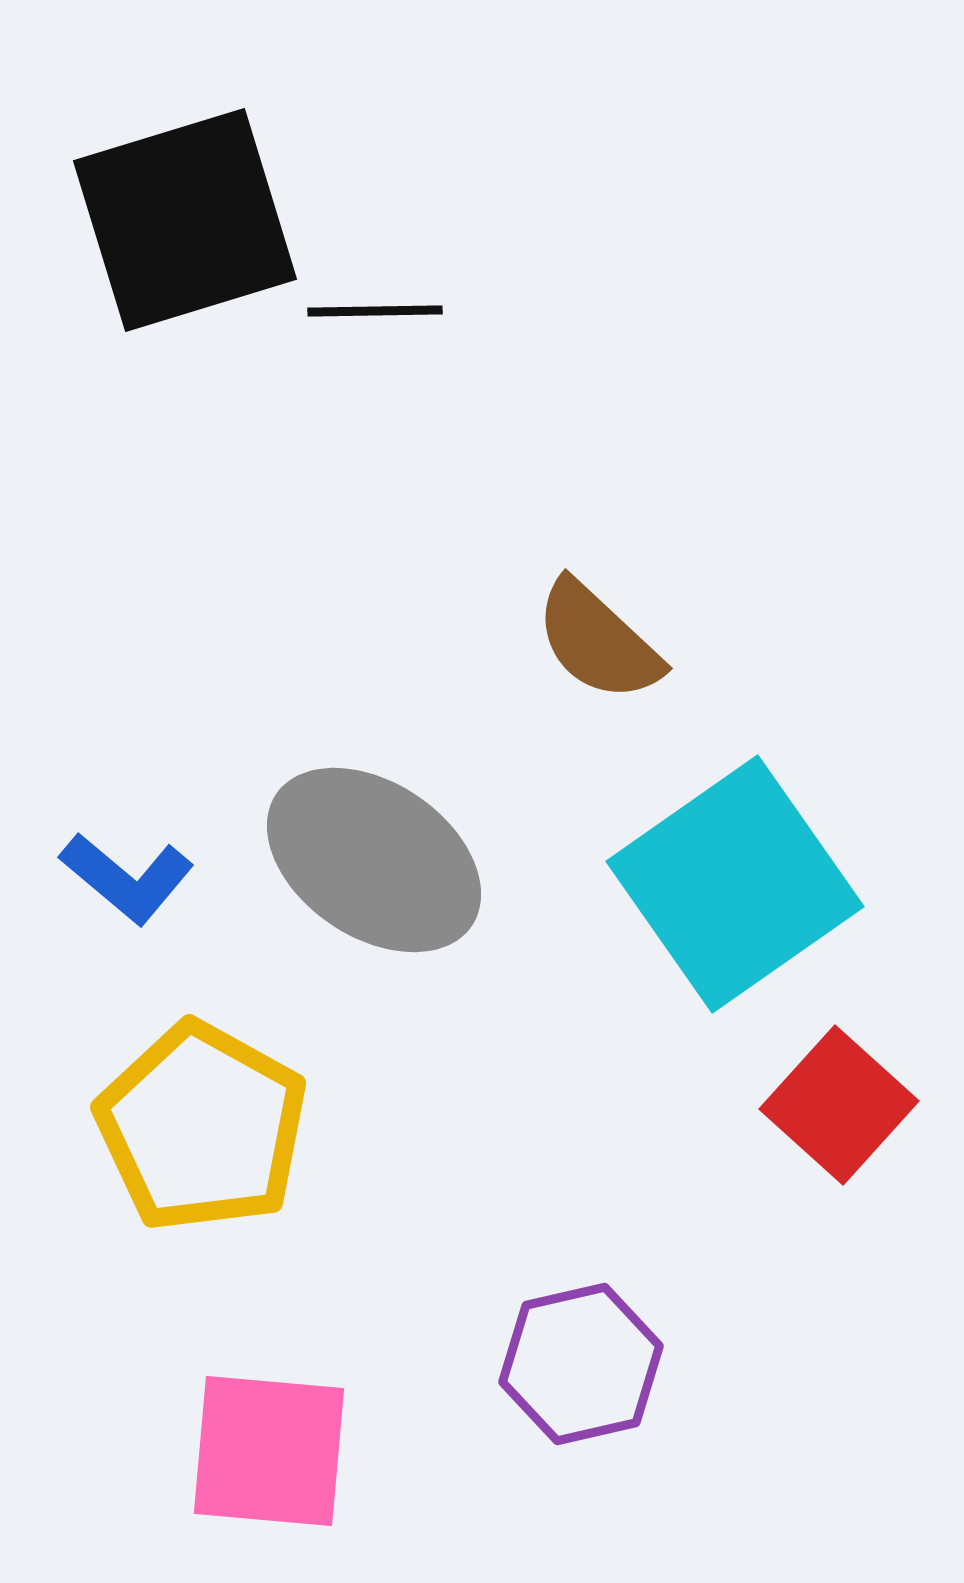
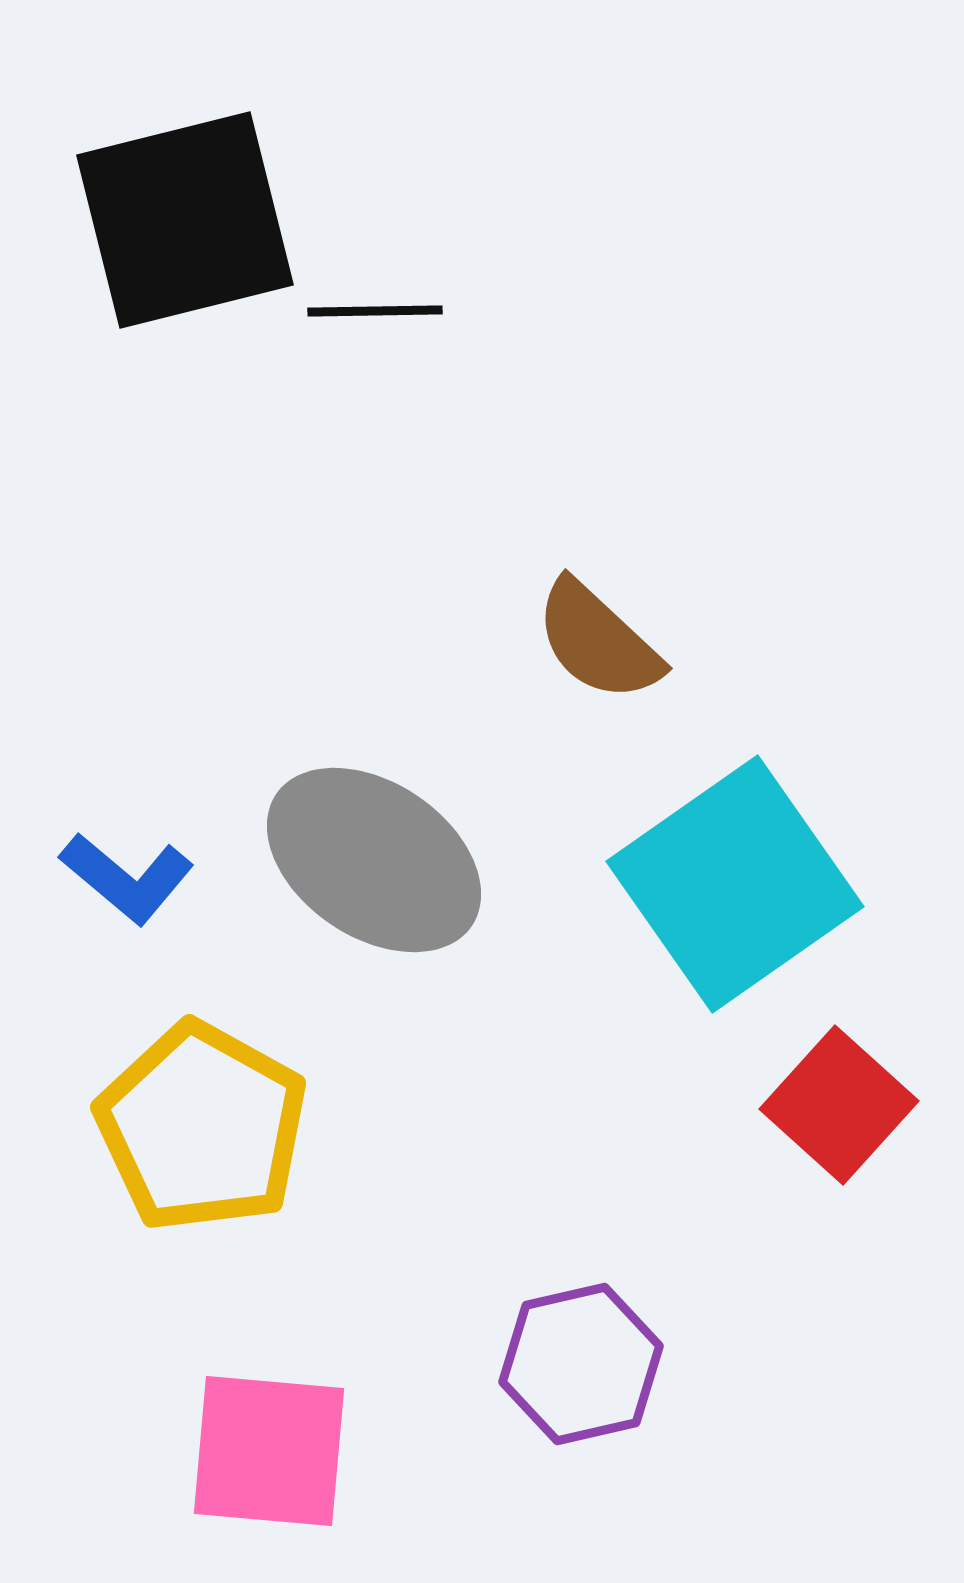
black square: rotated 3 degrees clockwise
